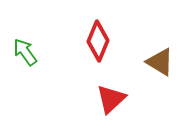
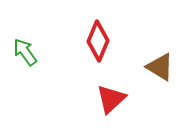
brown triangle: moved 5 px down
